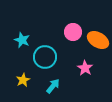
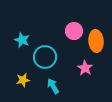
pink circle: moved 1 px right, 1 px up
orange ellipse: moved 2 px left, 1 px down; rotated 55 degrees clockwise
yellow star: rotated 16 degrees clockwise
cyan arrow: rotated 70 degrees counterclockwise
